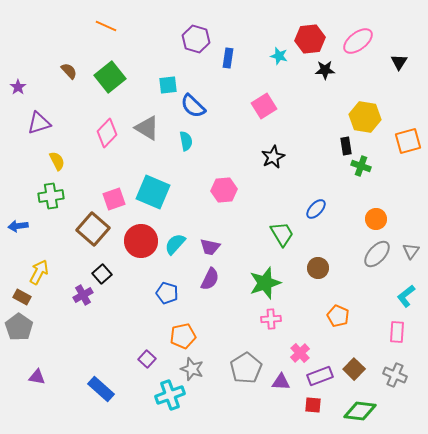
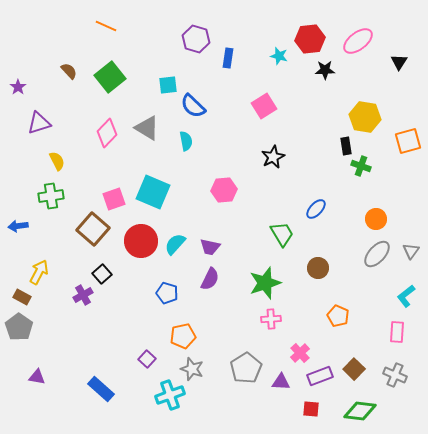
red square at (313, 405): moved 2 px left, 4 px down
